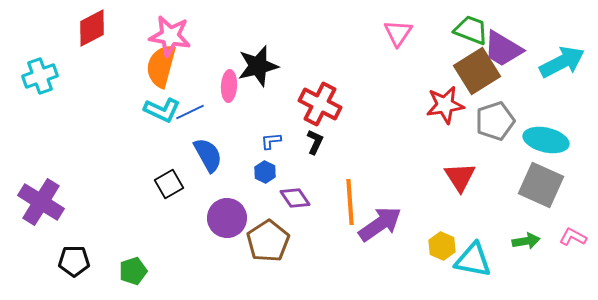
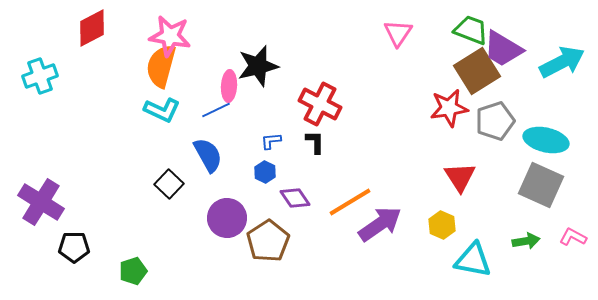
red star: moved 4 px right, 3 px down
blue line: moved 26 px right, 2 px up
black L-shape: rotated 25 degrees counterclockwise
black square: rotated 16 degrees counterclockwise
orange line: rotated 63 degrees clockwise
yellow hexagon: moved 21 px up
black pentagon: moved 14 px up
